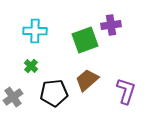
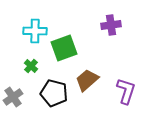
green square: moved 21 px left, 8 px down
black pentagon: rotated 20 degrees clockwise
